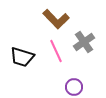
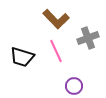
gray cross: moved 4 px right, 4 px up; rotated 15 degrees clockwise
purple circle: moved 1 px up
